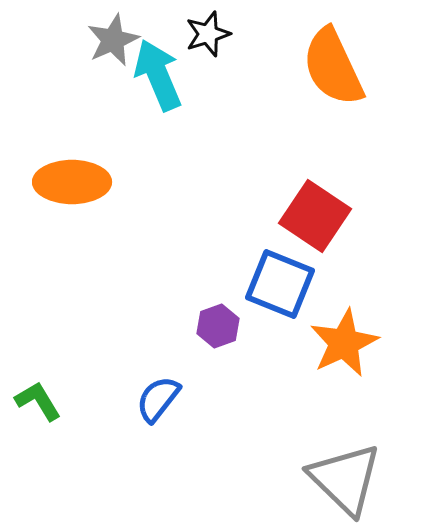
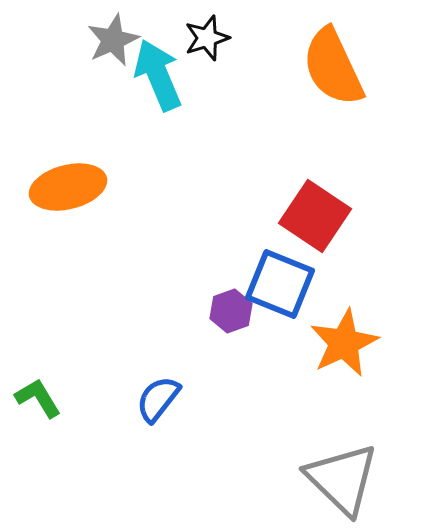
black star: moved 1 px left, 4 px down
orange ellipse: moved 4 px left, 5 px down; rotated 14 degrees counterclockwise
purple hexagon: moved 13 px right, 15 px up
green L-shape: moved 3 px up
gray triangle: moved 3 px left
